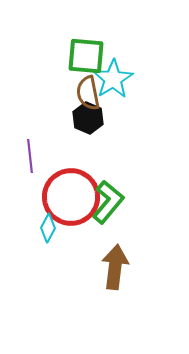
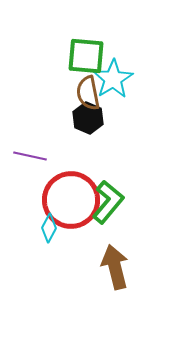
purple line: rotated 72 degrees counterclockwise
red circle: moved 3 px down
cyan diamond: moved 1 px right
brown arrow: rotated 21 degrees counterclockwise
